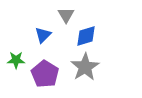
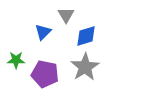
blue triangle: moved 3 px up
purple pentagon: rotated 20 degrees counterclockwise
